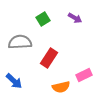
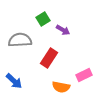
purple arrow: moved 12 px left, 12 px down
gray semicircle: moved 2 px up
orange semicircle: rotated 24 degrees clockwise
